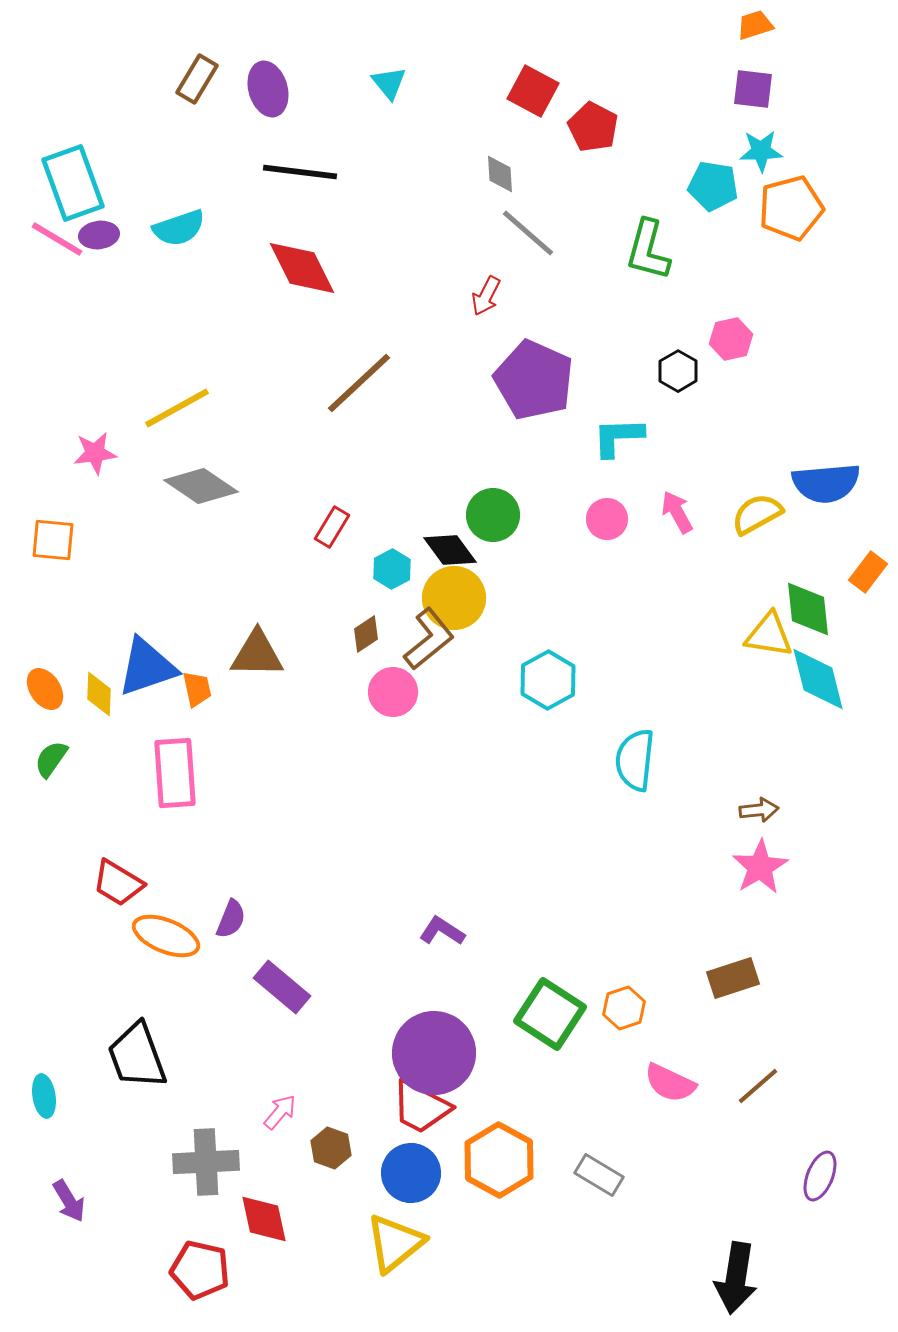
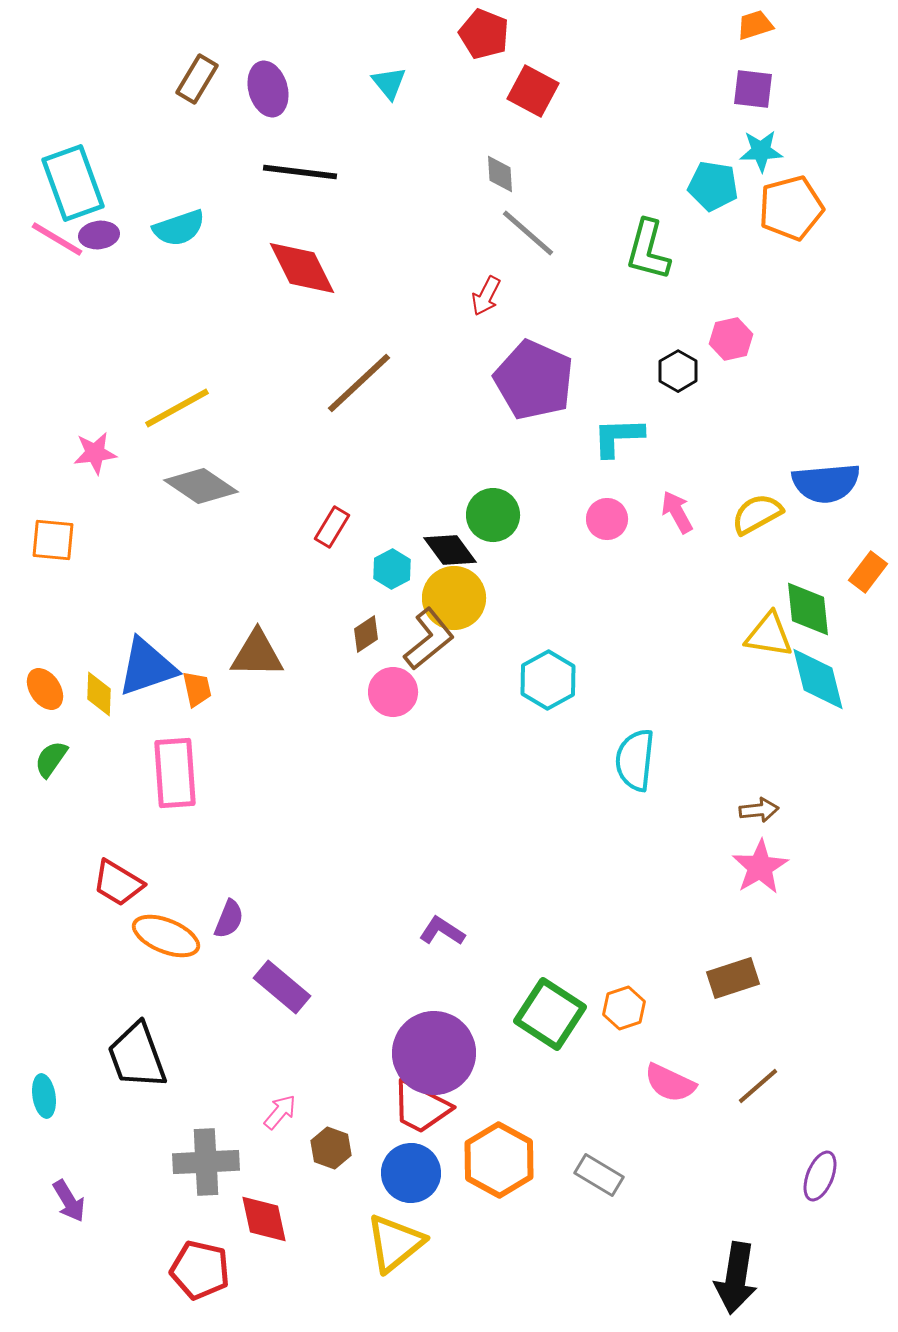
red pentagon at (593, 127): moved 109 px left, 93 px up; rotated 6 degrees counterclockwise
purple semicircle at (231, 919): moved 2 px left
